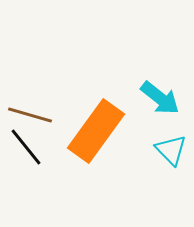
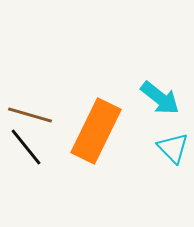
orange rectangle: rotated 10 degrees counterclockwise
cyan triangle: moved 2 px right, 2 px up
